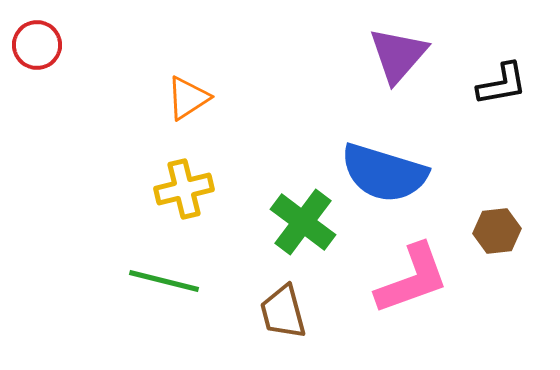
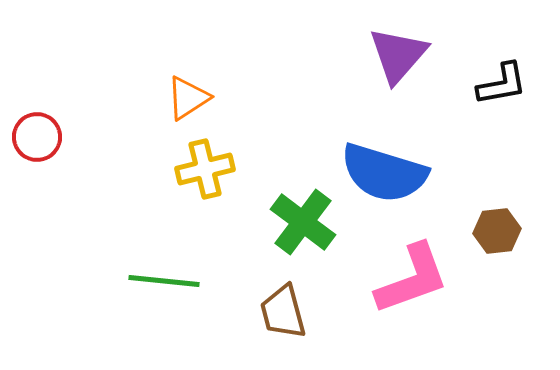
red circle: moved 92 px down
yellow cross: moved 21 px right, 20 px up
green line: rotated 8 degrees counterclockwise
